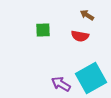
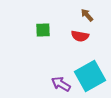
brown arrow: rotated 16 degrees clockwise
cyan square: moved 1 px left, 2 px up
